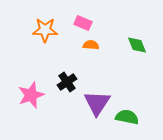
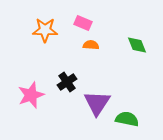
green semicircle: moved 2 px down
